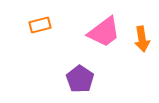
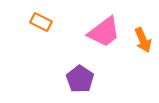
orange rectangle: moved 1 px right, 3 px up; rotated 40 degrees clockwise
orange arrow: moved 1 px right, 1 px down; rotated 15 degrees counterclockwise
